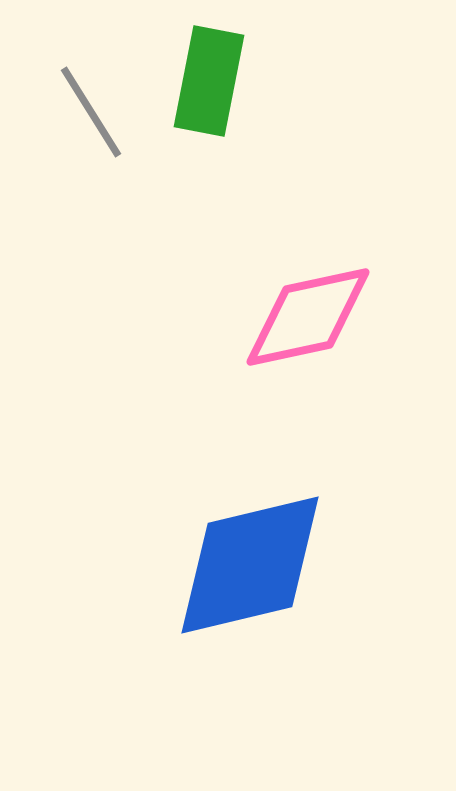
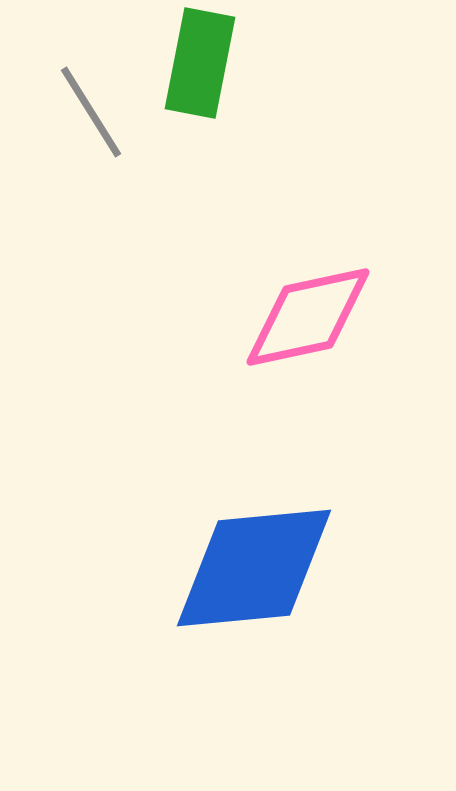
green rectangle: moved 9 px left, 18 px up
blue diamond: moved 4 px right, 3 px down; rotated 8 degrees clockwise
